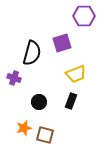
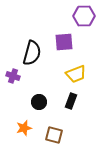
purple square: moved 2 px right, 1 px up; rotated 12 degrees clockwise
purple cross: moved 1 px left, 2 px up
brown square: moved 9 px right
